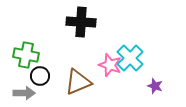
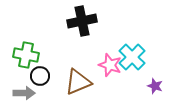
black cross: moved 1 px right, 1 px up; rotated 16 degrees counterclockwise
cyan cross: moved 2 px right, 1 px up
